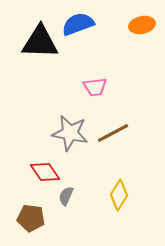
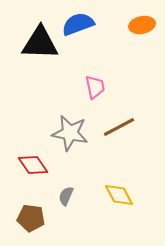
black triangle: moved 1 px down
pink trapezoid: rotated 95 degrees counterclockwise
brown line: moved 6 px right, 6 px up
red diamond: moved 12 px left, 7 px up
yellow diamond: rotated 60 degrees counterclockwise
